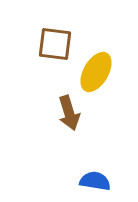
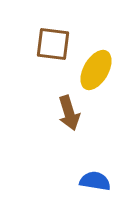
brown square: moved 2 px left
yellow ellipse: moved 2 px up
